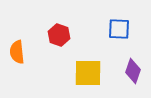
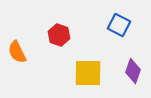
blue square: moved 4 px up; rotated 25 degrees clockwise
orange semicircle: rotated 20 degrees counterclockwise
